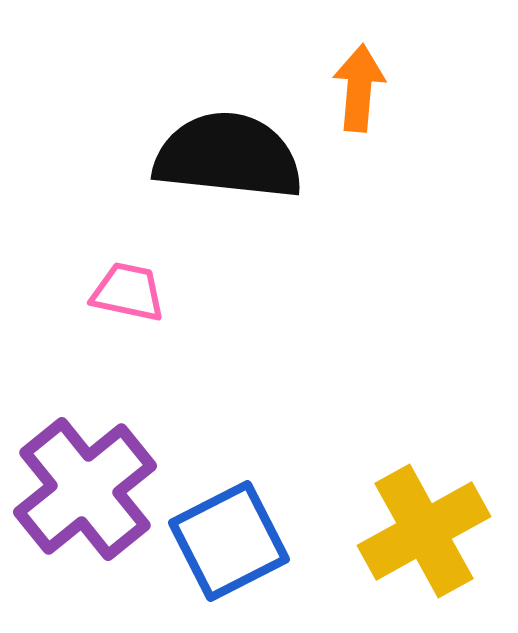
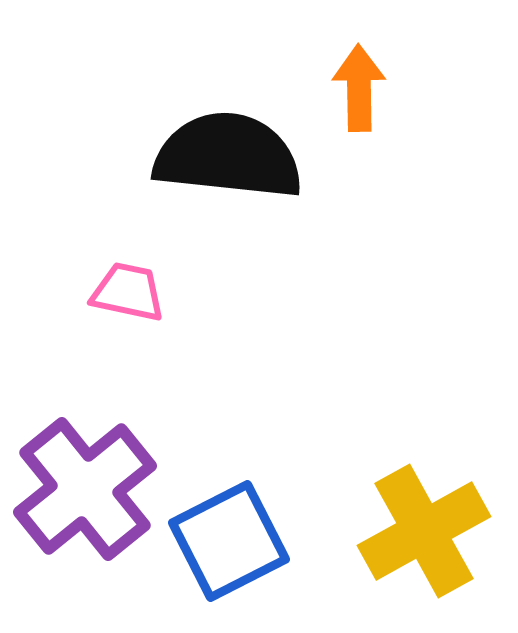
orange arrow: rotated 6 degrees counterclockwise
